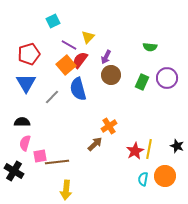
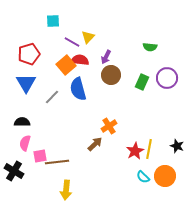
cyan square: rotated 24 degrees clockwise
purple line: moved 3 px right, 3 px up
red semicircle: rotated 60 degrees clockwise
cyan semicircle: moved 2 px up; rotated 56 degrees counterclockwise
